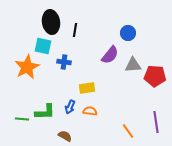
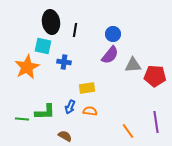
blue circle: moved 15 px left, 1 px down
